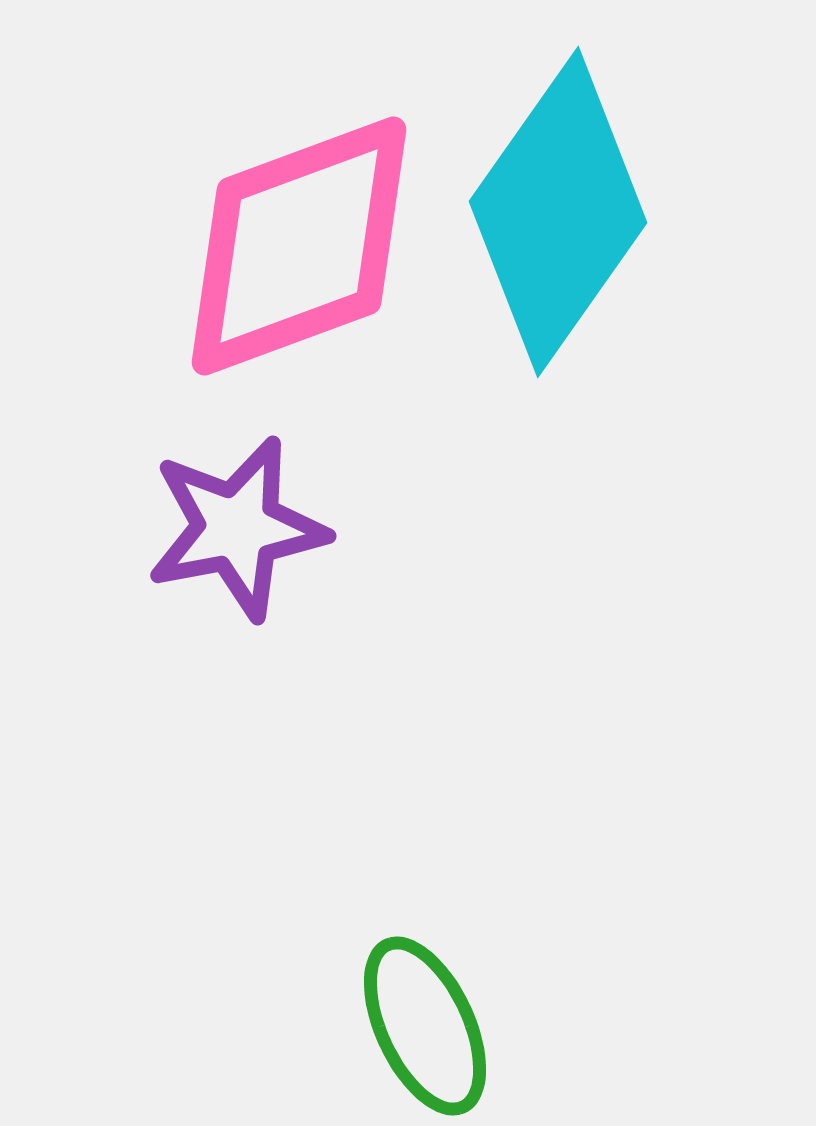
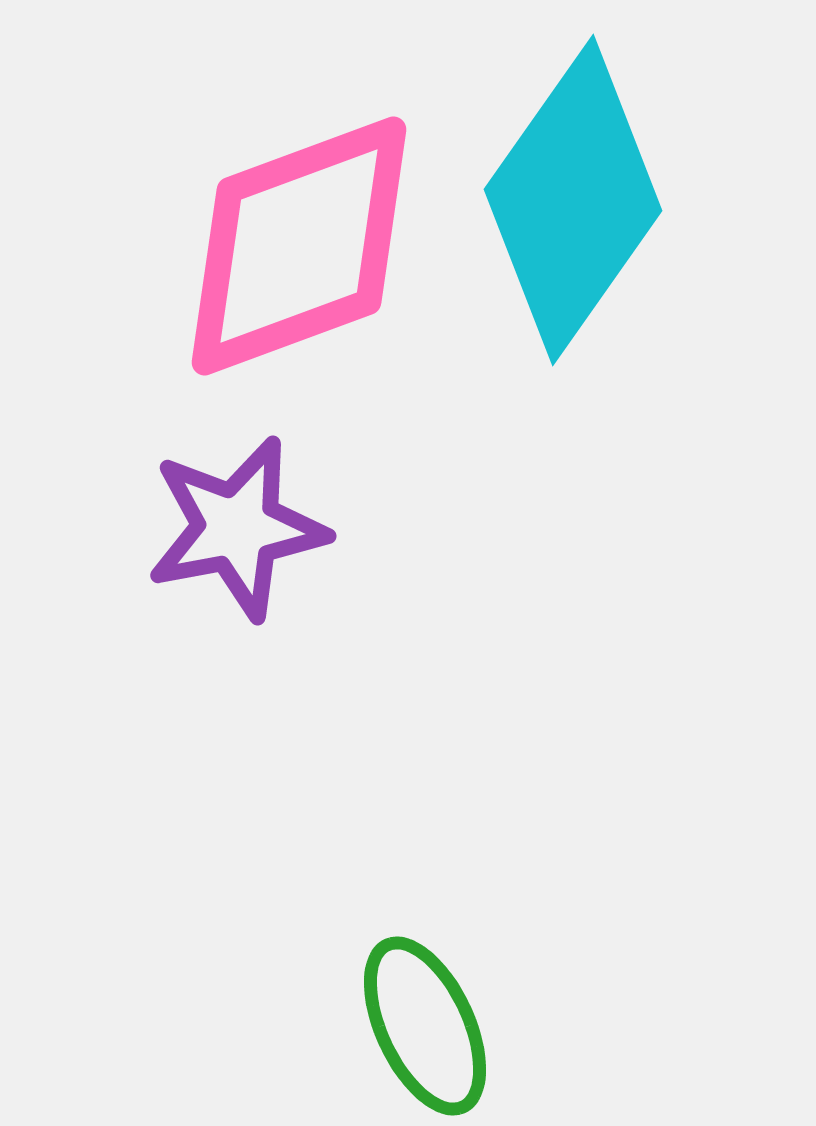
cyan diamond: moved 15 px right, 12 px up
